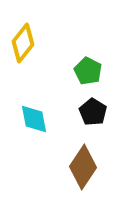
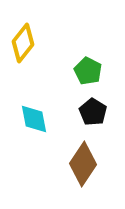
brown diamond: moved 3 px up
